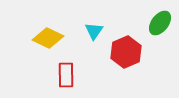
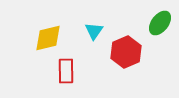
yellow diamond: rotated 40 degrees counterclockwise
red rectangle: moved 4 px up
